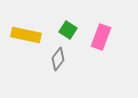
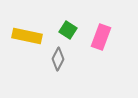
yellow rectangle: moved 1 px right, 1 px down
gray diamond: rotated 10 degrees counterclockwise
